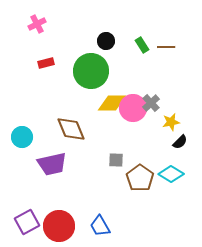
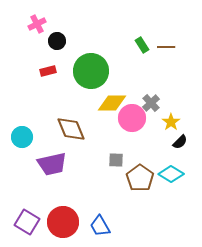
black circle: moved 49 px left
red rectangle: moved 2 px right, 8 px down
pink circle: moved 1 px left, 10 px down
yellow star: rotated 24 degrees counterclockwise
purple square: rotated 30 degrees counterclockwise
red circle: moved 4 px right, 4 px up
